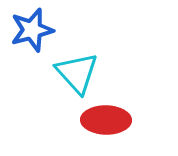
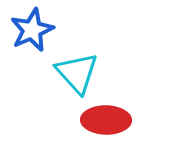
blue star: rotated 9 degrees counterclockwise
